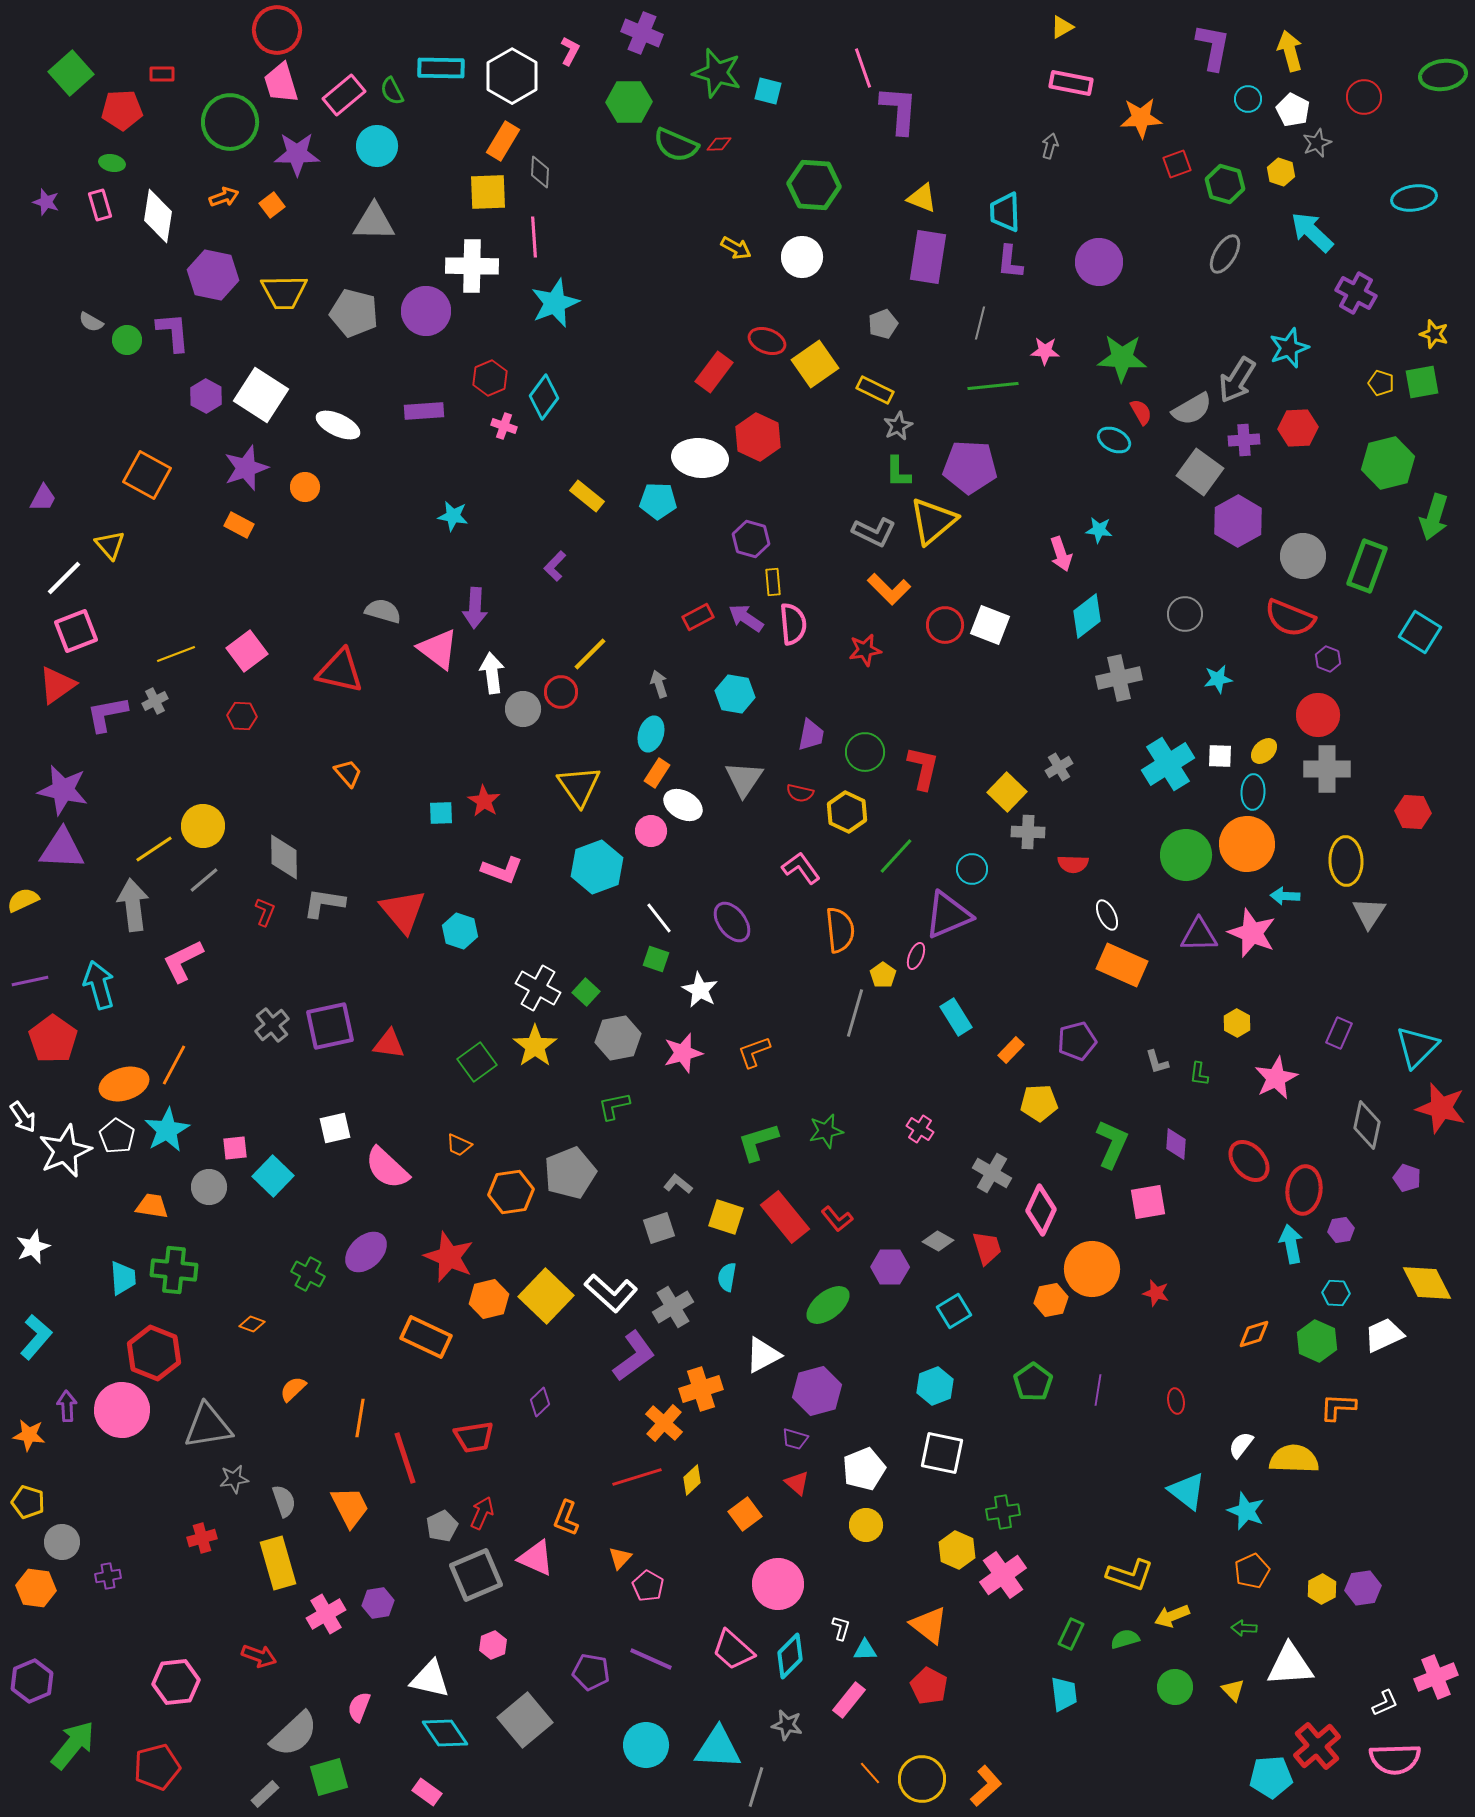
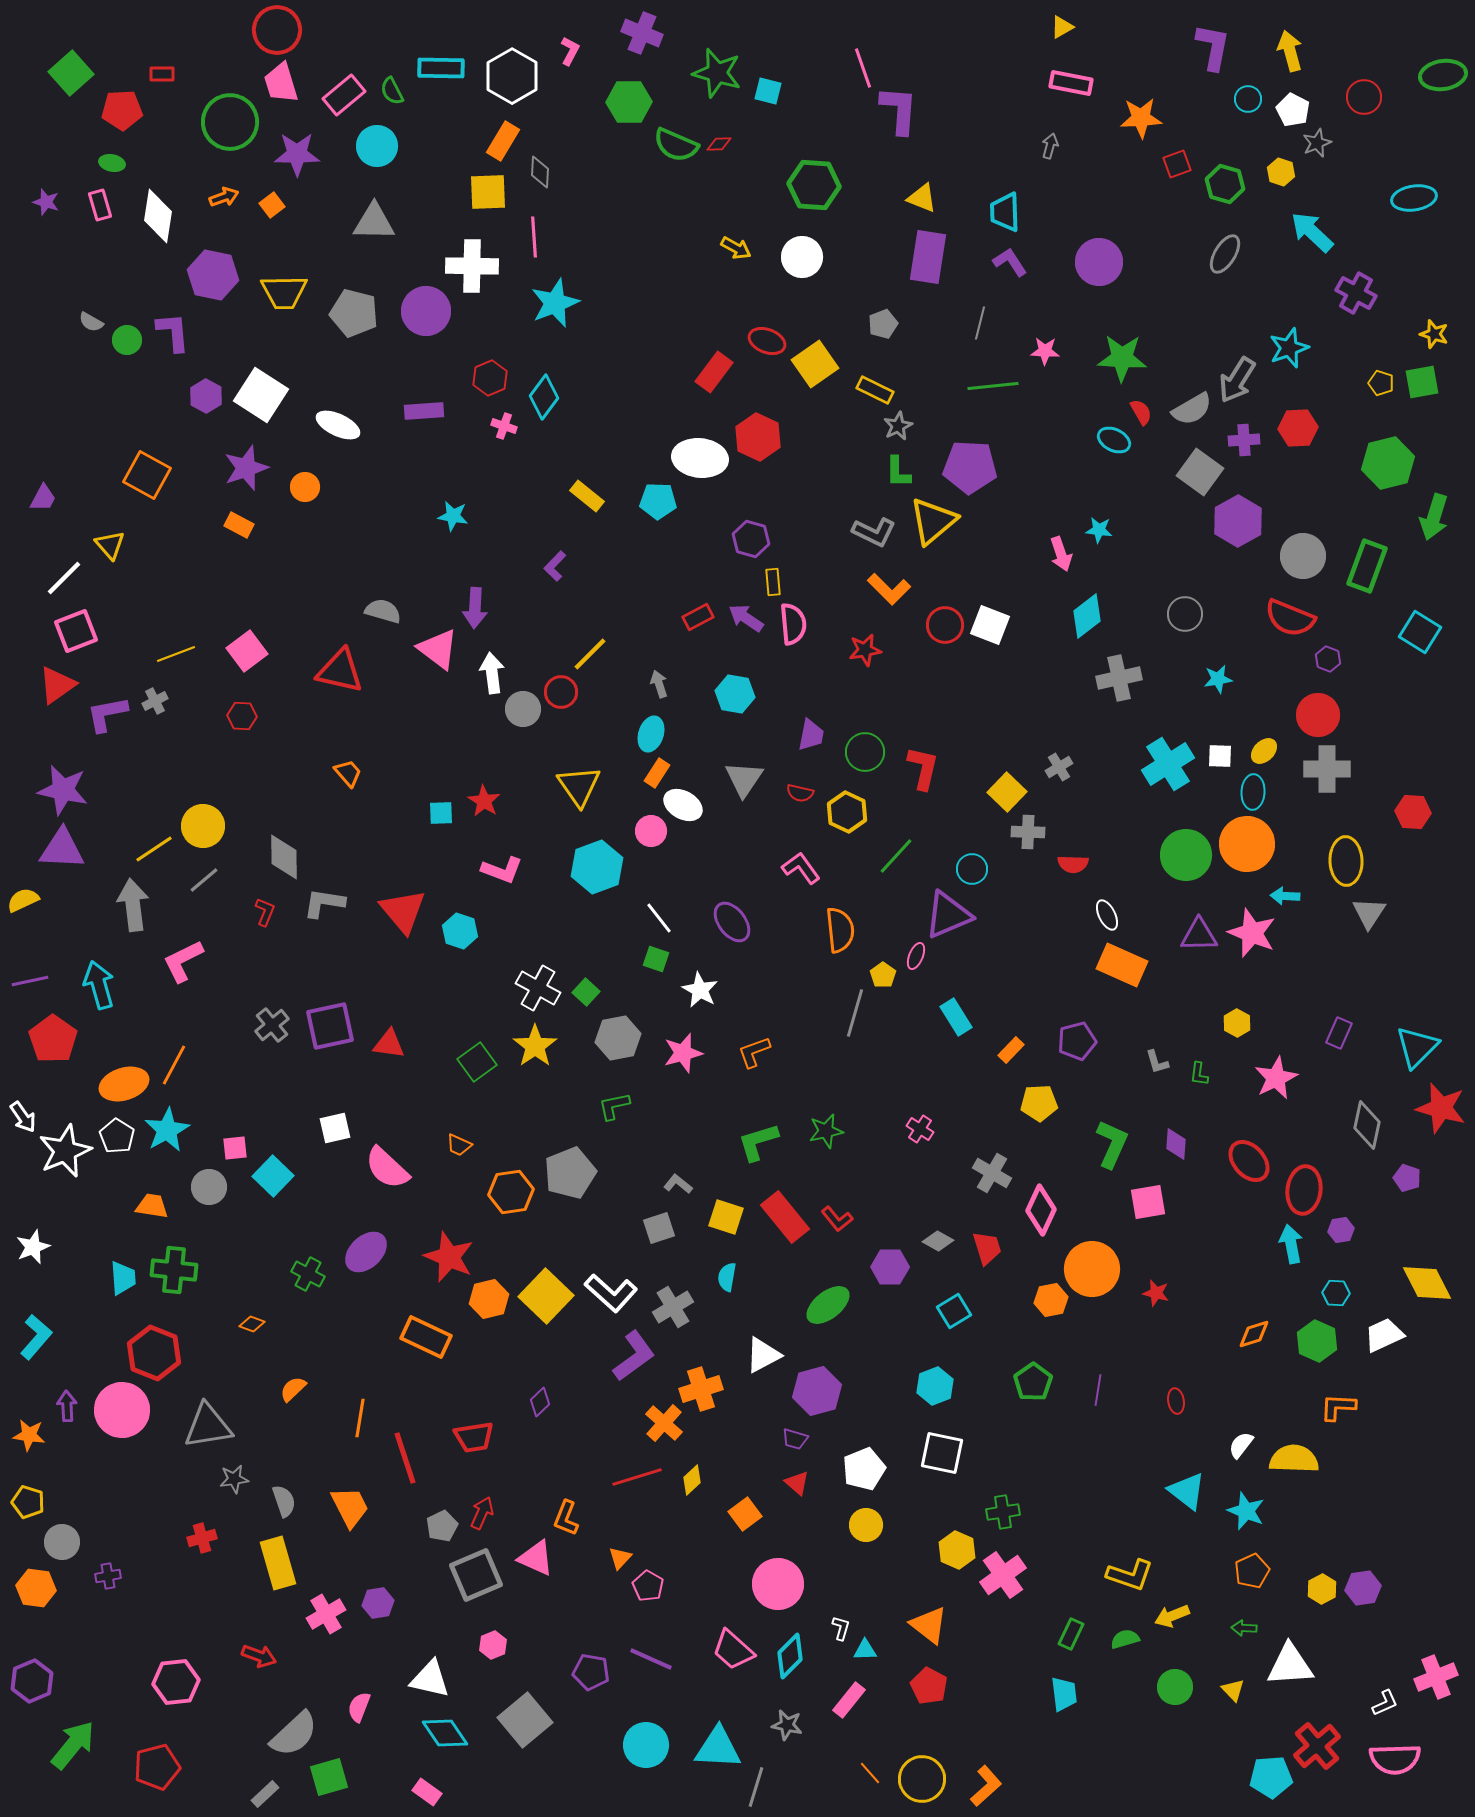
purple L-shape at (1010, 262): rotated 141 degrees clockwise
